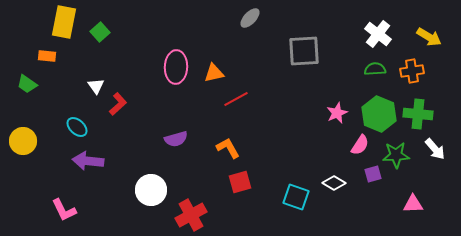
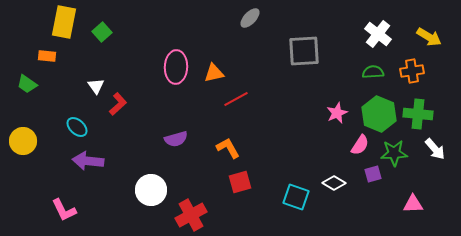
green square: moved 2 px right
green semicircle: moved 2 px left, 3 px down
green star: moved 2 px left, 2 px up
